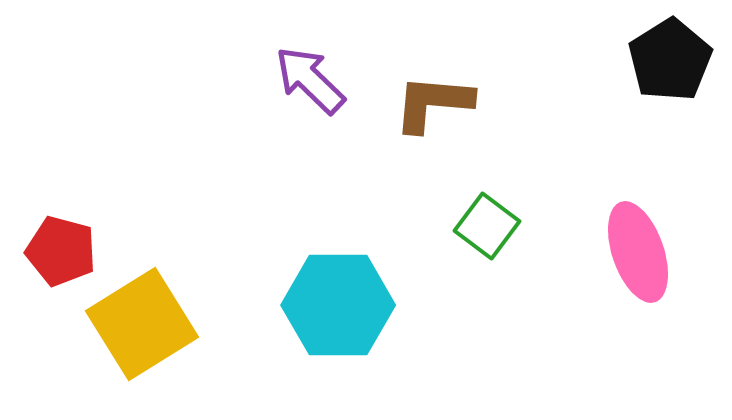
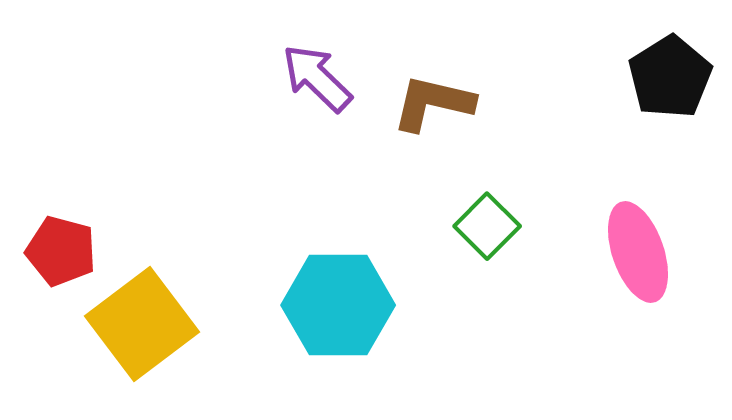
black pentagon: moved 17 px down
purple arrow: moved 7 px right, 2 px up
brown L-shape: rotated 8 degrees clockwise
green square: rotated 8 degrees clockwise
yellow square: rotated 5 degrees counterclockwise
